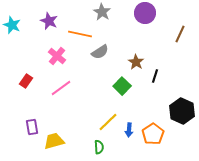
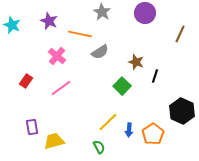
brown star: rotated 14 degrees counterclockwise
green semicircle: rotated 24 degrees counterclockwise
